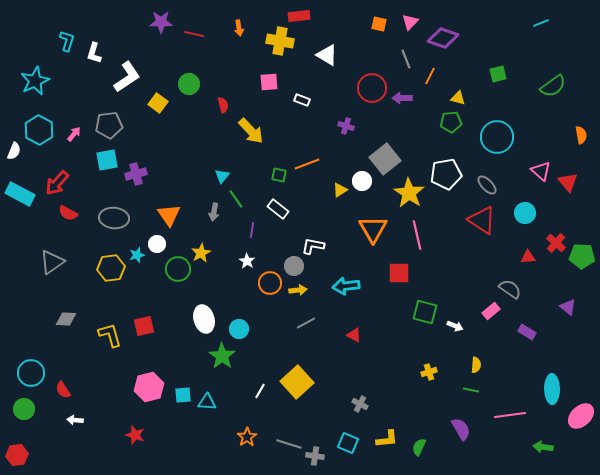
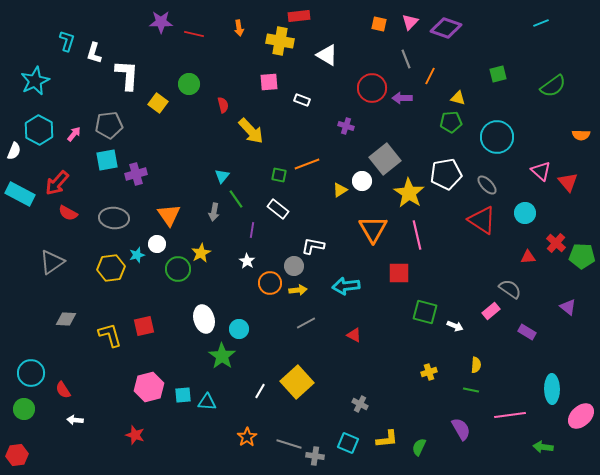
purple diamond at (443, 38): moved 3 px right, 10 px up
white L-shape at (127, 77): moved 2 px up; rotated 52 degrees counterclockwise
orange semicircle at (581, 135): rotated 102 degrees clockwise
